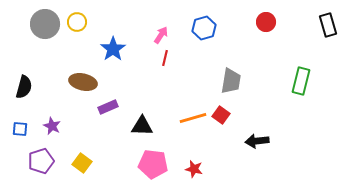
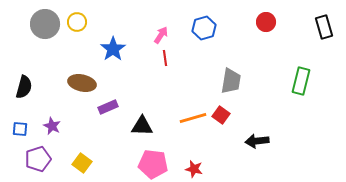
black rectangle: moved 4 px left, 2 px down
red line: rotated 21 degrees counterclockwise
brown ellipse: moved 1 px left, 1 px down
purple pentagon: moved 3 px left, 2 px up
